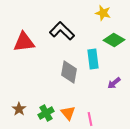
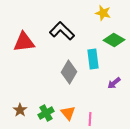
gray diamond: rotated 20 degrees clockwise
brown star: moved 1 px right, 1 px down
pink line: rotated 16 degrees clockwise
